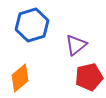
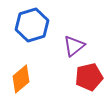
purple triangle: moved 2 px left, 1 px down
orange diamond: moved 1 px right, 1 px down
